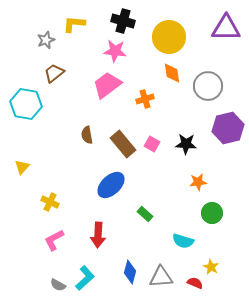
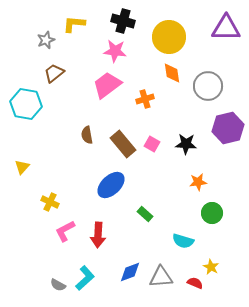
pink L-shape: moved 11 px right, 9 px up
blue diamond: rotated 55 degrees clockwise
